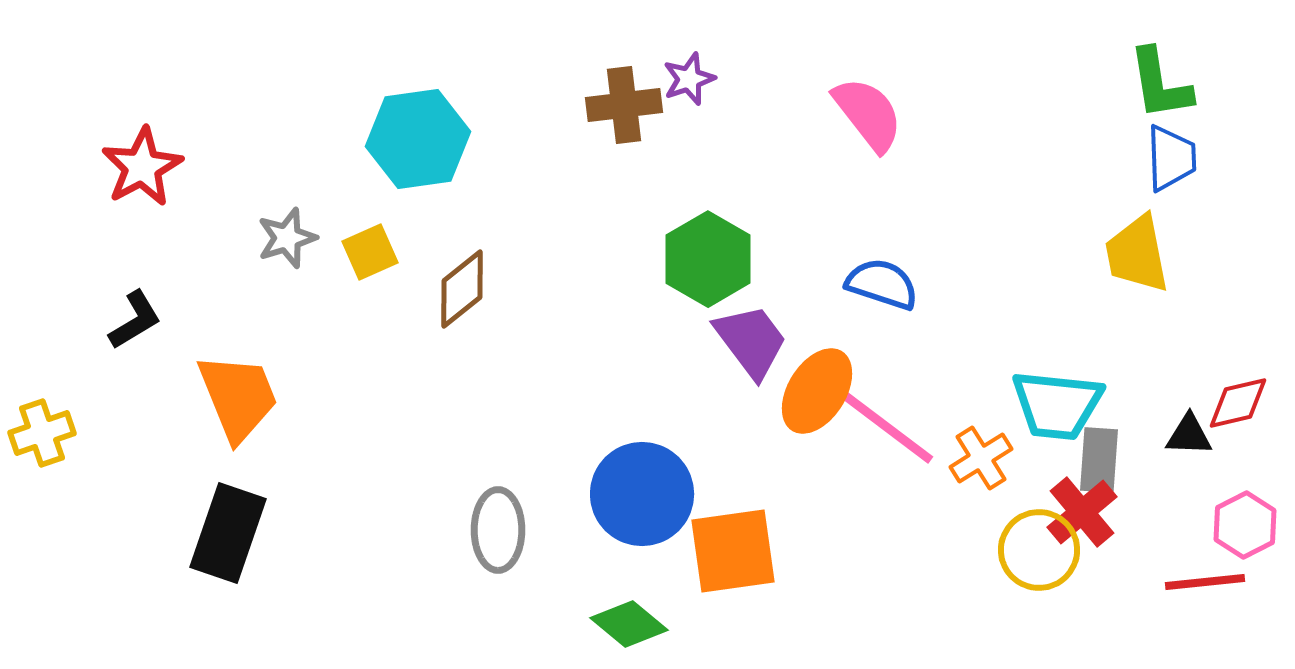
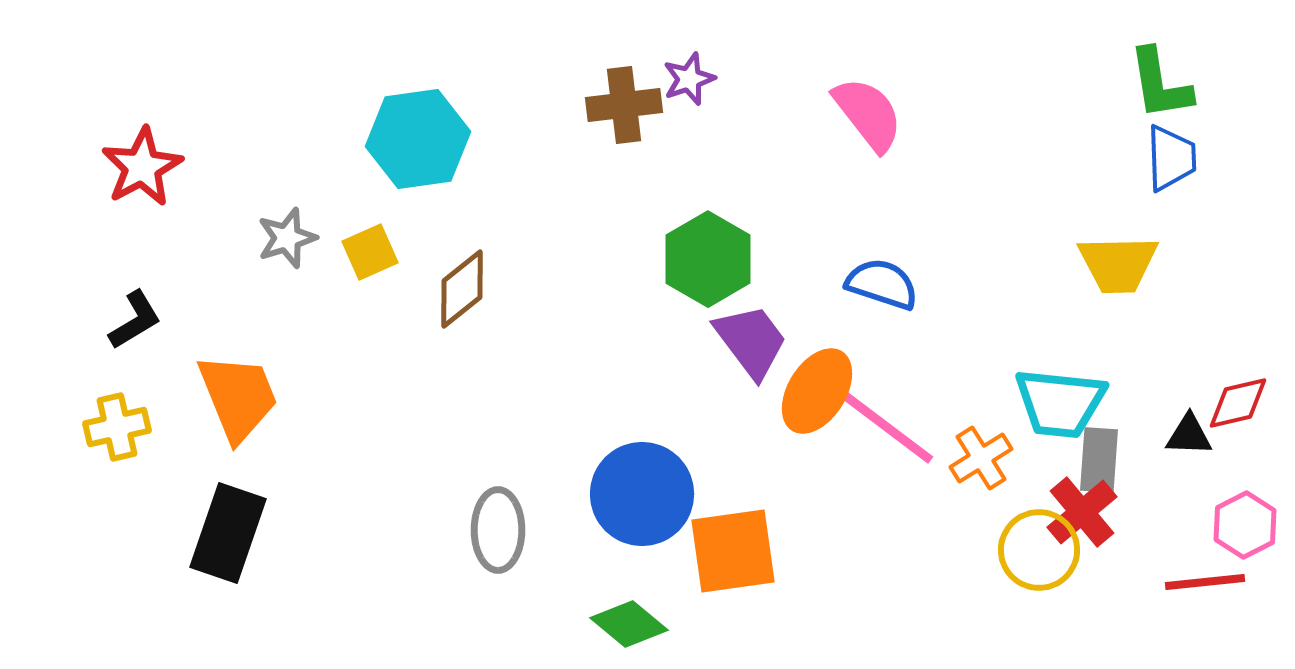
yellow trapezoid: moved 19 px left, 10 px down; rotated 80 degrees counterclockwise
cyan trapezoid: moved 3 px right, 2 px up
yellow cross: moved 75 px right, 6 px up; rotated 6 degrees clockwise
